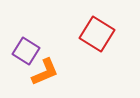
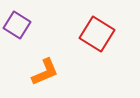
purple square: moved 9 px left, 26 px up
